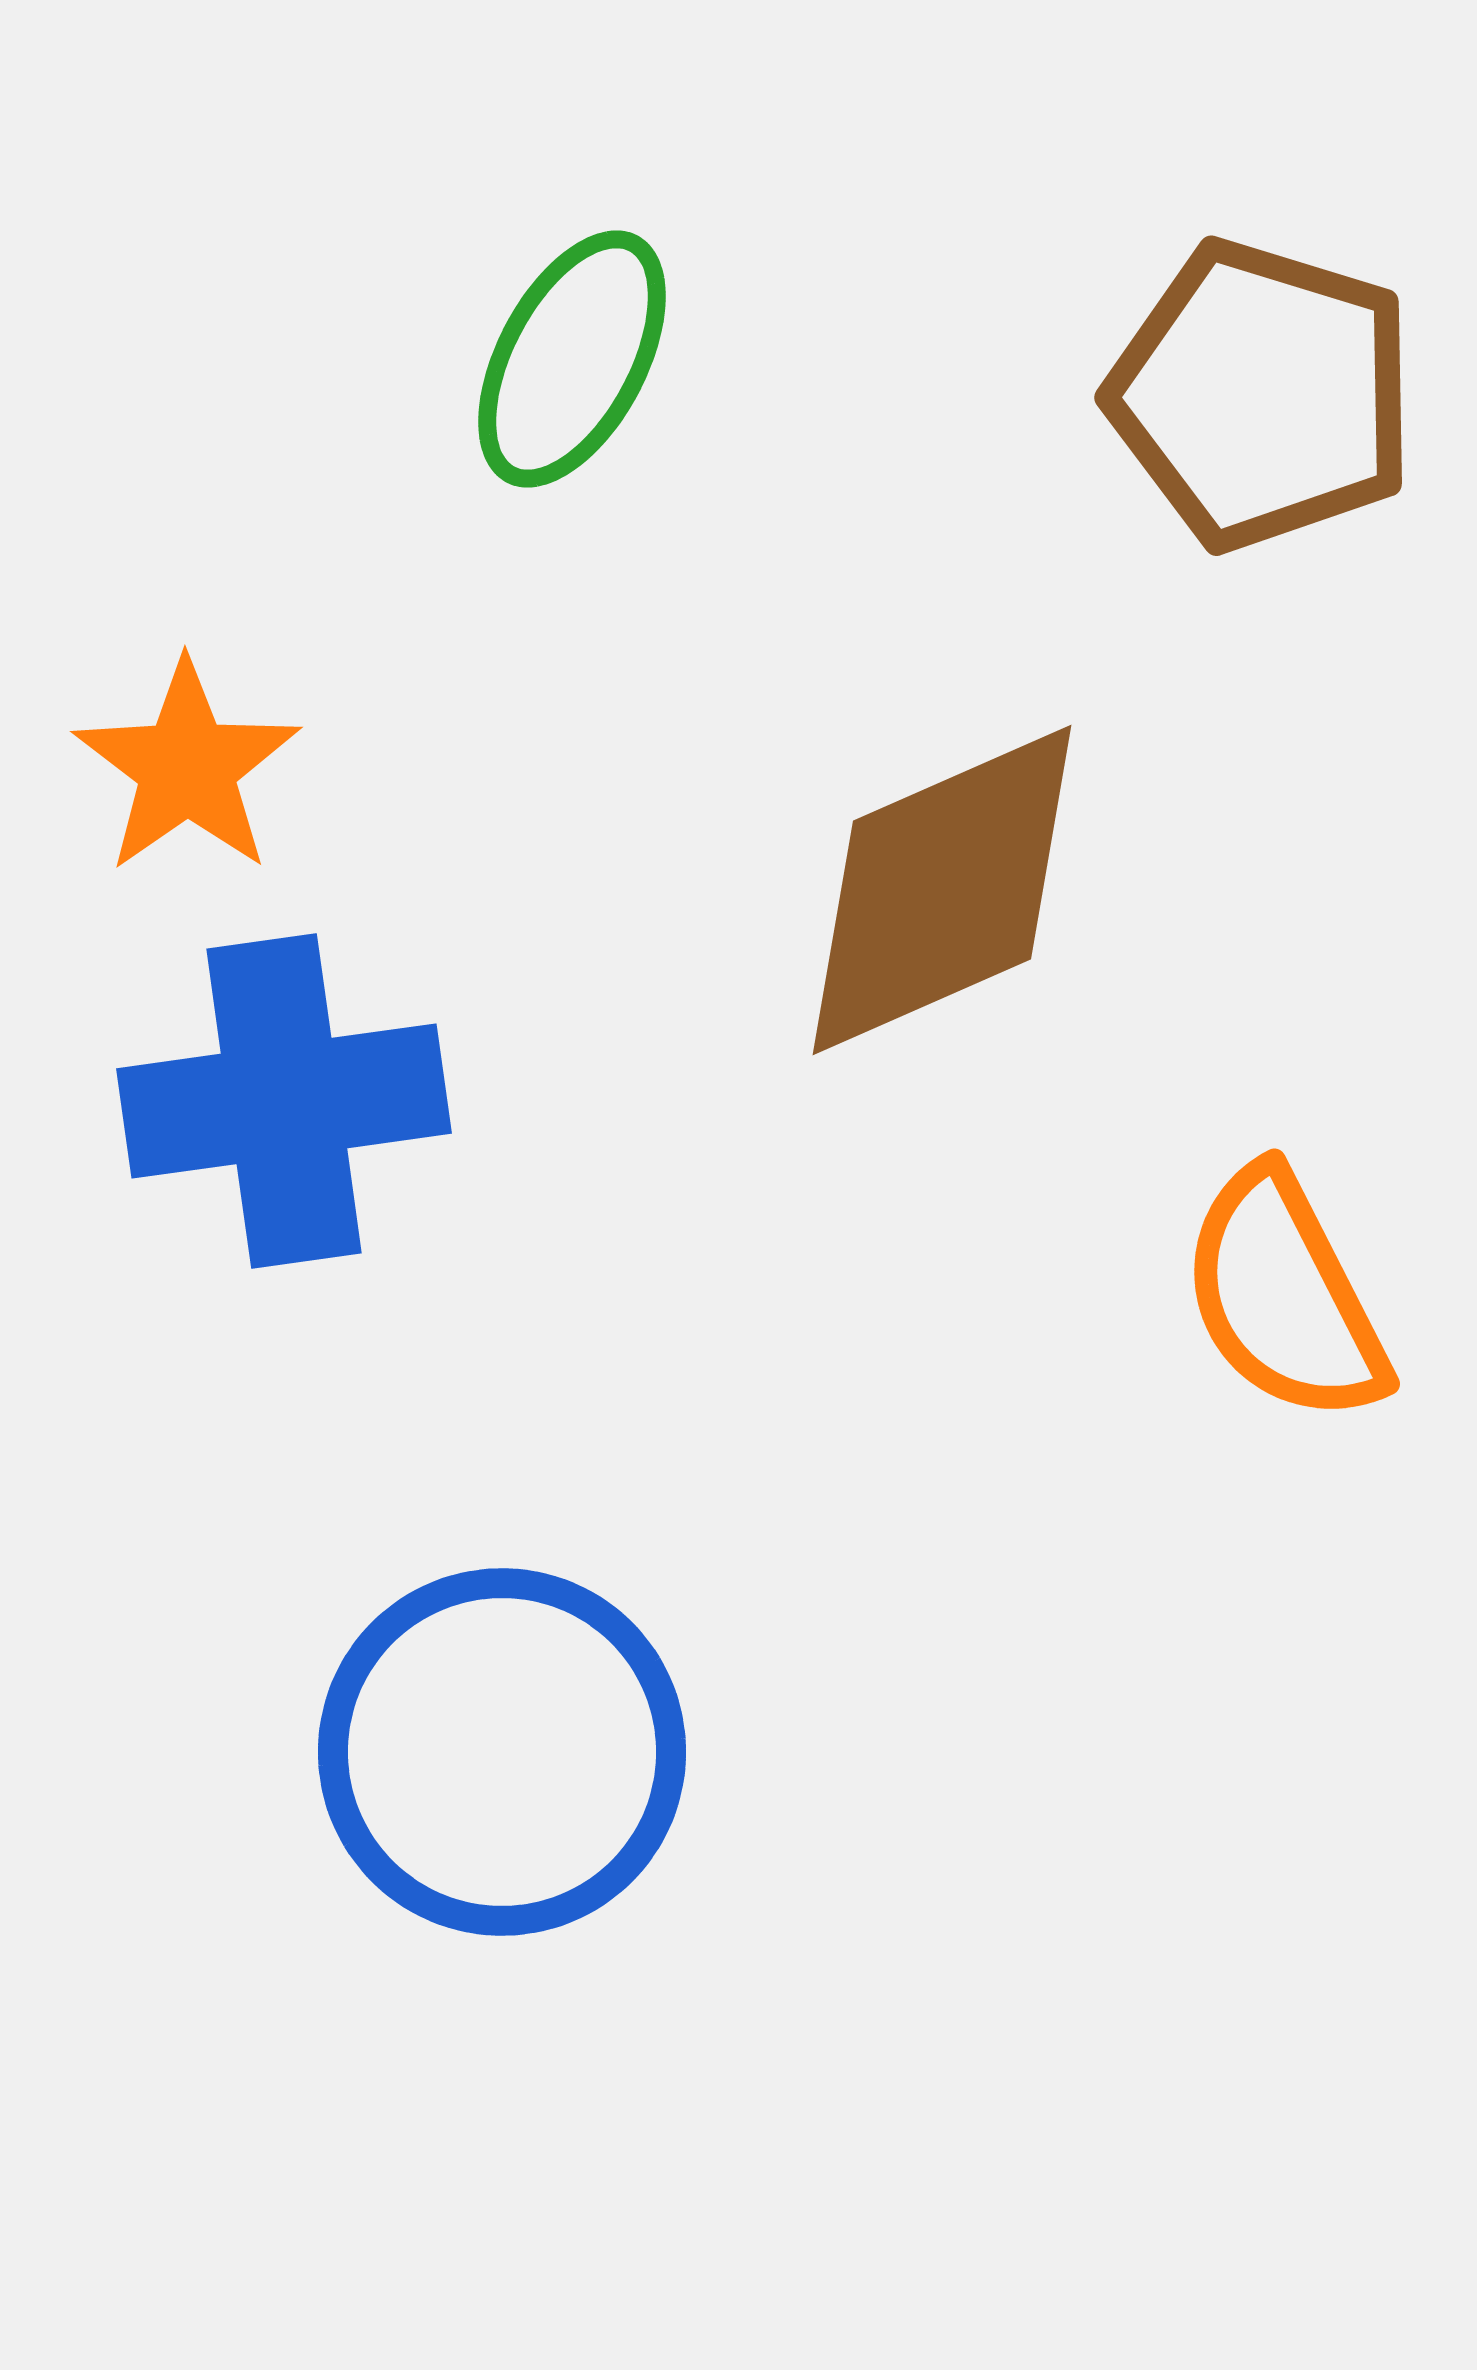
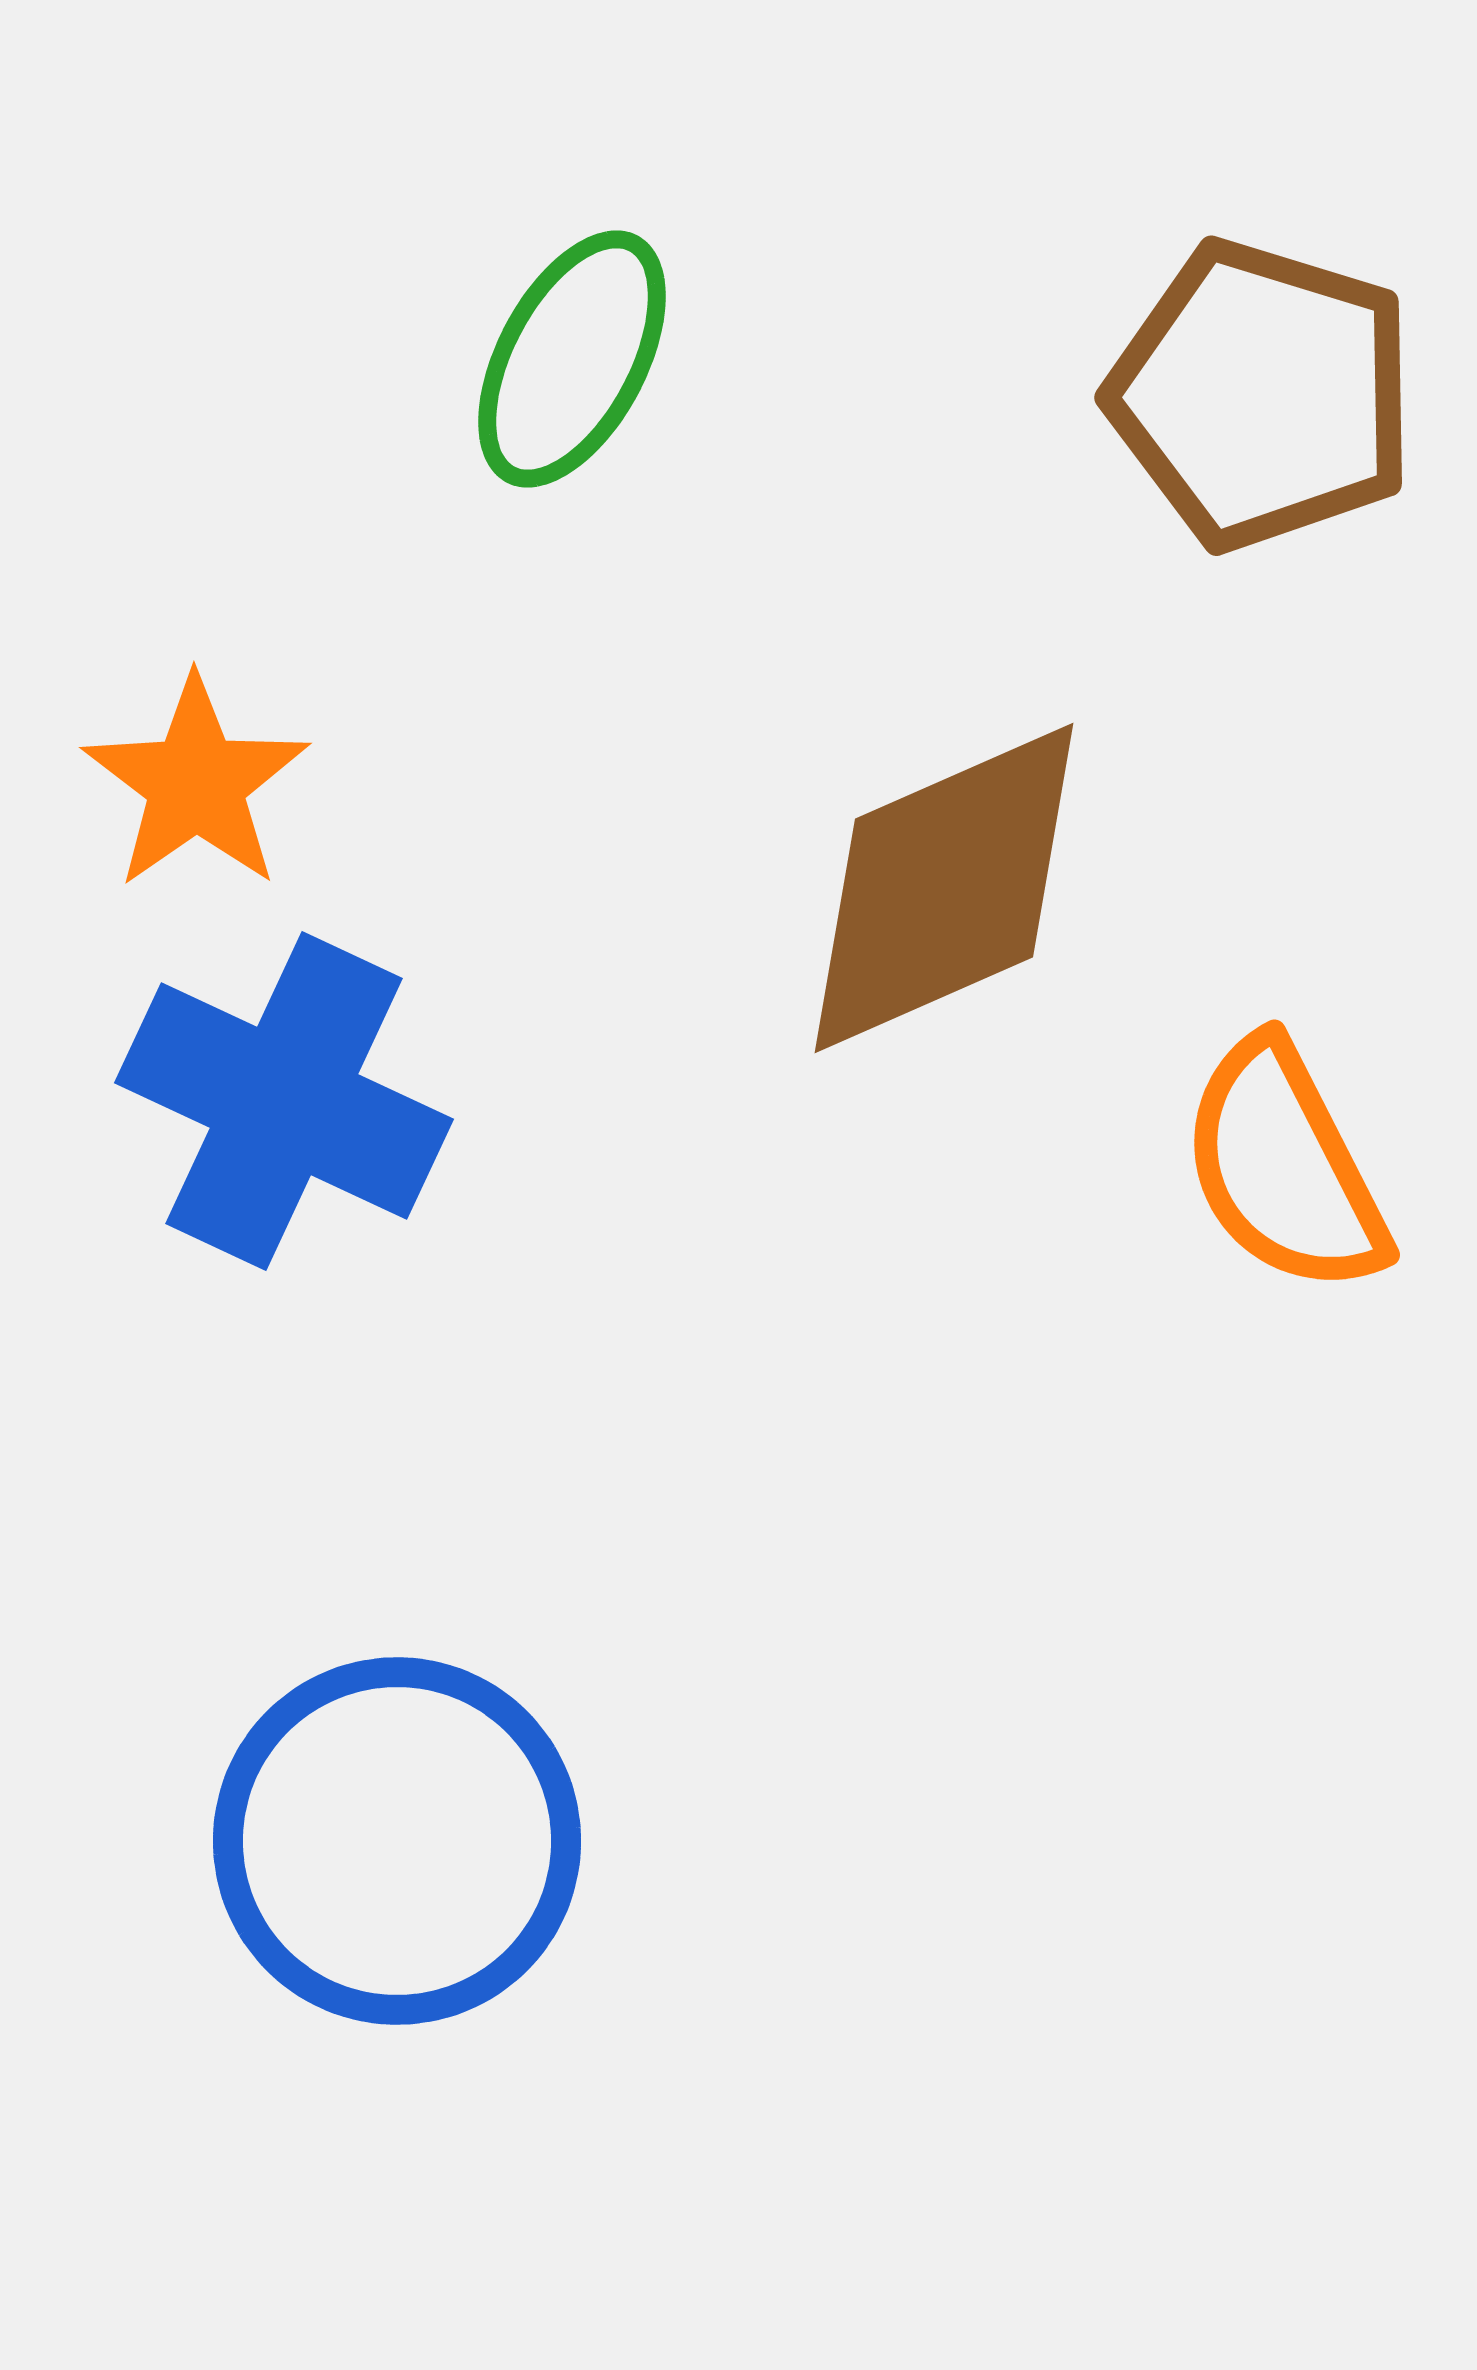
orange star: moved 9 px right, 16 px down
brown diamond: moved 2 px right, 2 px up
blue cross: rotated 33 degrees clockwise
orange semicircle: moved 129 px up
blue circle: moved 105 px left, 89 px down
